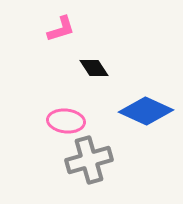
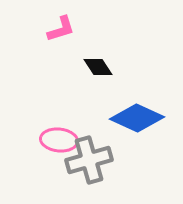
black diamond: moved 4 px right, 1 px up
blue diamond: moved 9 px left, 7 px down
pink ellipse: moved 7 px left, 19 px down
